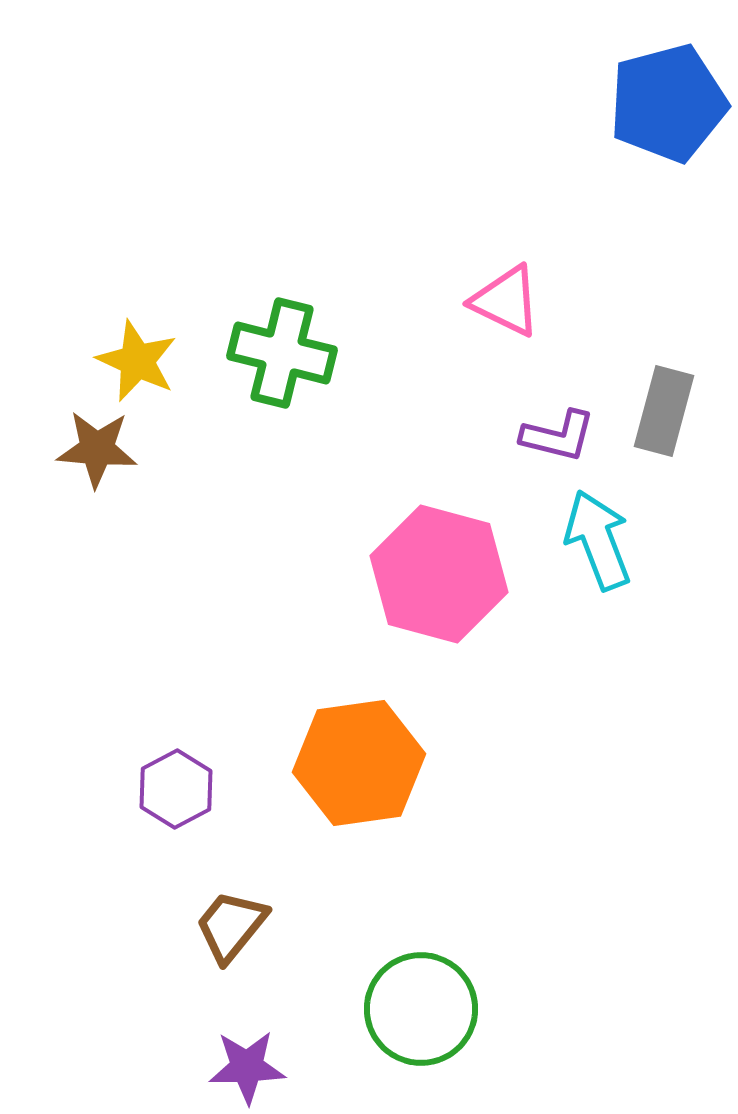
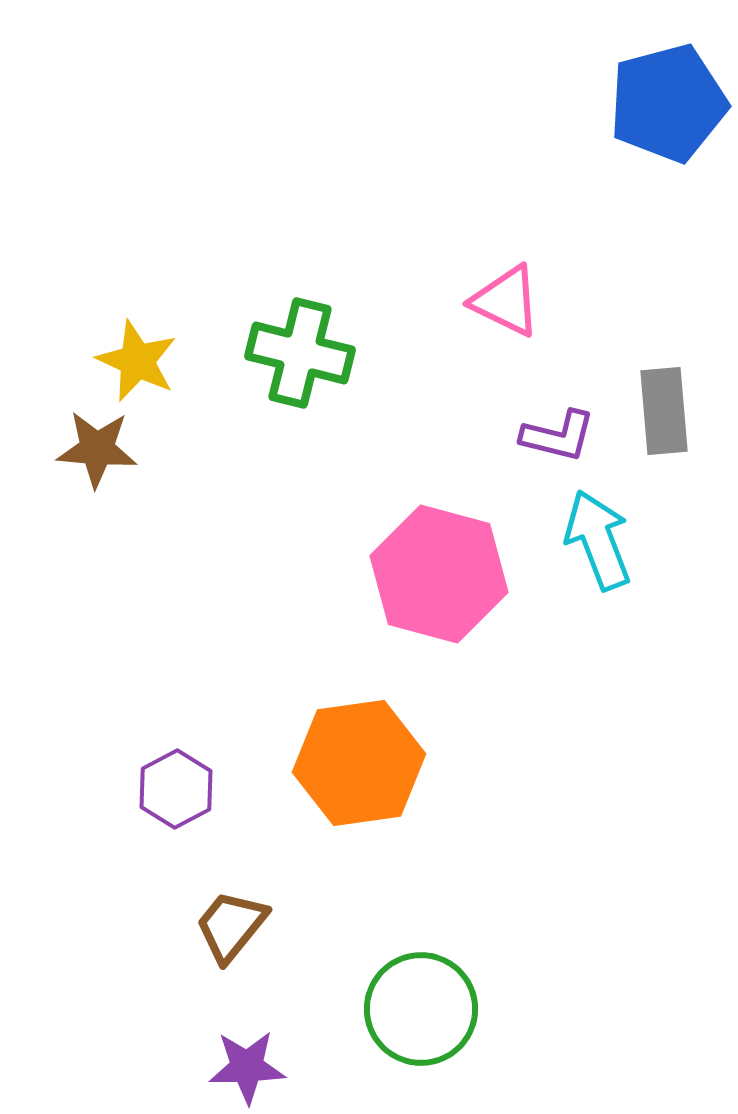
green cross: moved 18 px right
gray rectangle: rotated 20 degrees counterclockwise
